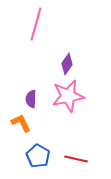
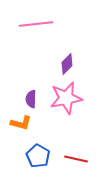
pink line: rotated 68 degrees clockwise
purple diamond: rotated 10 degrees clockwise
pink star: moved 2 px left, 2 px down
orange L-shape: rotated 130 degrees clockwise
